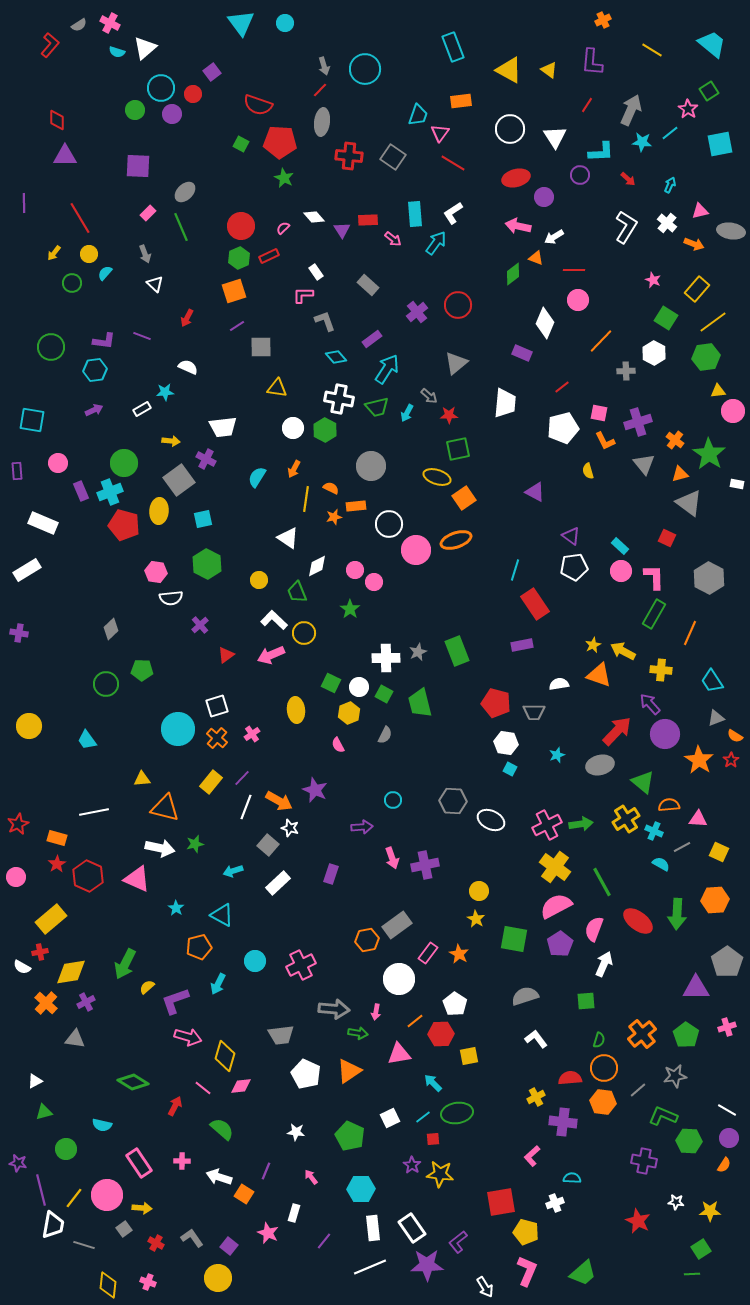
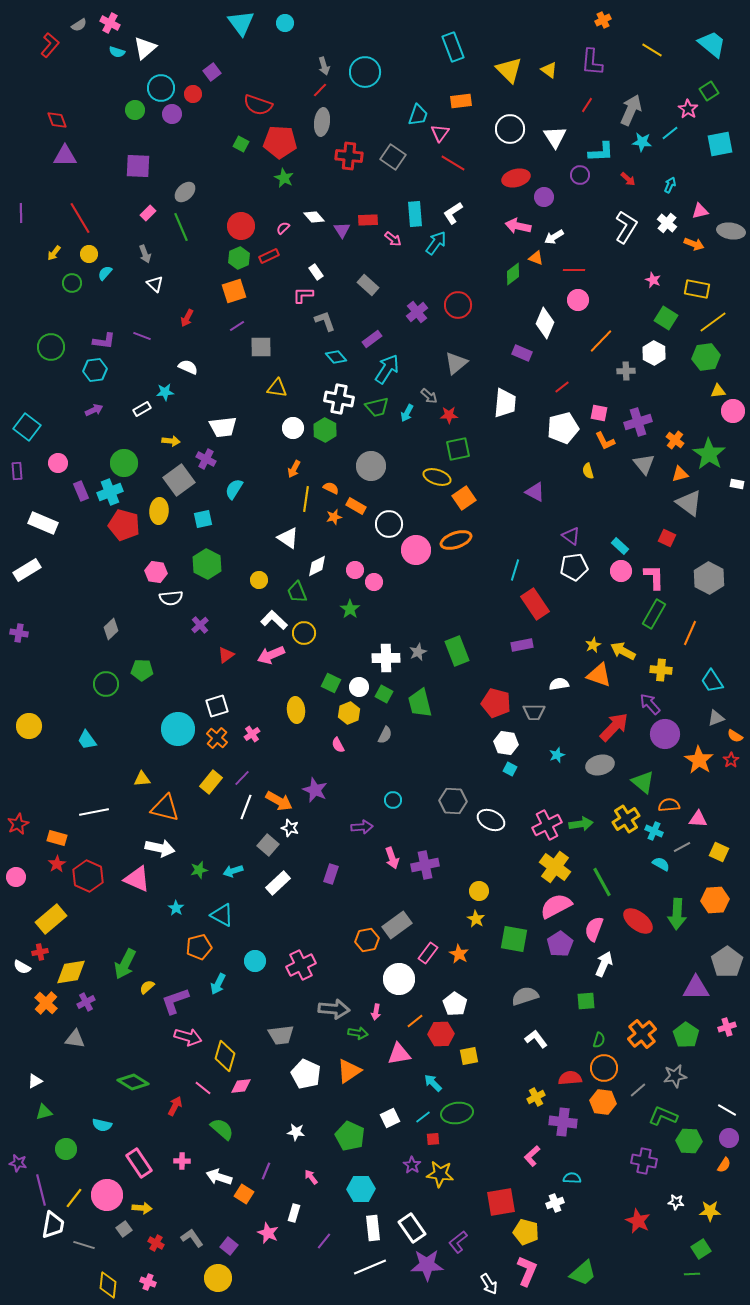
cyan circle at (365, 69): moved 3 px down
yellow triangle at (509, 70): rotated 16 degrees clockwise
red diamond at (57, 120): rotated 20 degrees counterclockwise
purple line at (24, 203): moved 3 px left, 10 px down
yellow rectangle at (697, 289): rotated 60 degrees clockwise
cyan square at (32, 420): moved 5 px left, 7 px down; rotated 28 degrees clockwise
cyan semicircle at (257, 477): moved 23 px left, 12 px down
orange rectangle at (356, 506): rotated 36 degrees clockwise
red arrow at (617, 731): moved 3 px left, 4 px up
green star at (195, 844): moved 4 px right, 26 px down
white arrow at (485, 1287): moved 4 px right, 3 px up
